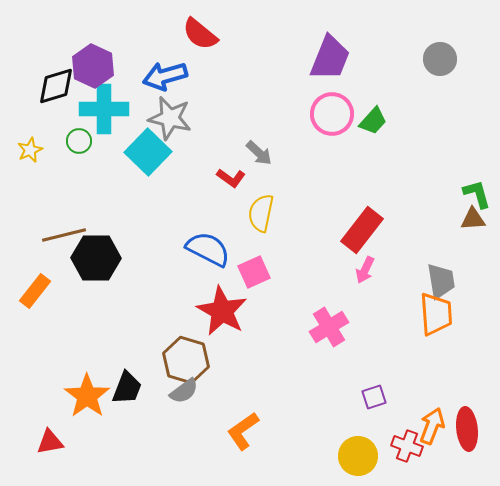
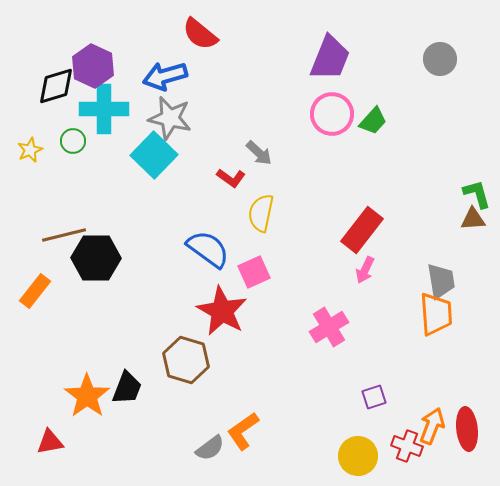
green circle: moved 6 px left
cyan square: moved 6 px right, 3 px down
blue semicircle: rotated 9 degrees clockwise
gray semicircle: moved 26 px right, 57 px down
